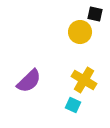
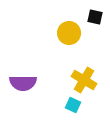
black square: moved 3 px down
yellow circle: moved 11 px left, 1 px down
purple semicircle: moved 6 px left, 2 px down; rotated 44 degrees clockwise
